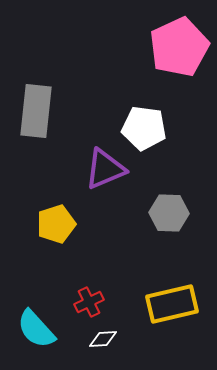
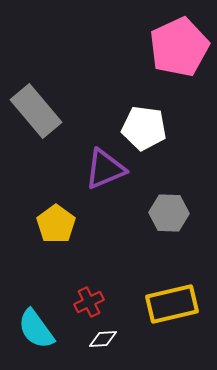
gray rectangle: rotated 46 degrees counterclockwise
yellow pentagon: rotated 18 degrees counterclockwise
cyan semicircle: rotated 6 degrees clockwise
